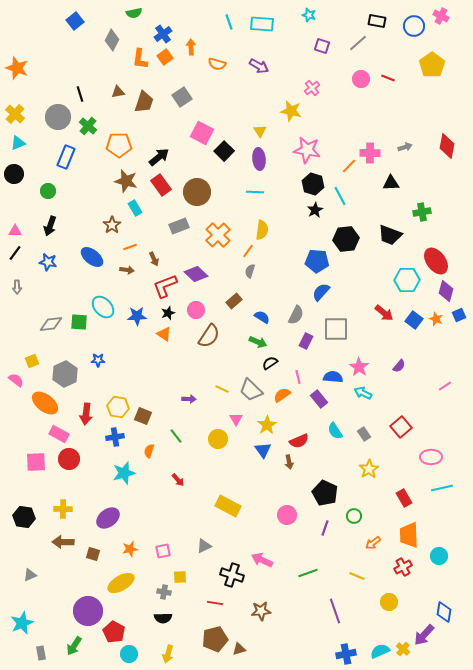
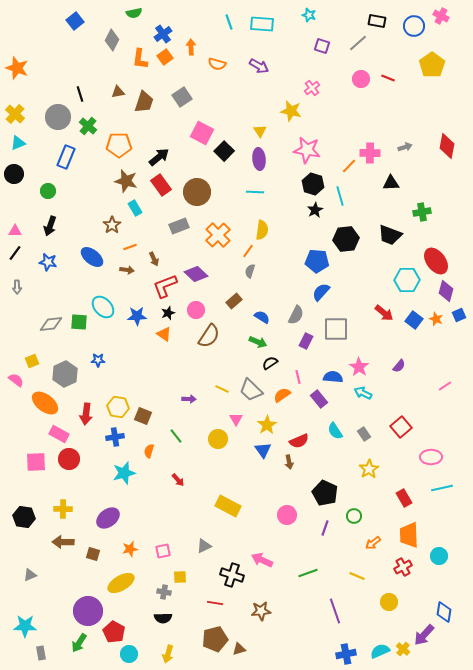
cyan line at (340, 196): rotated 12 degrees clockwise
cyan star at (22, 623): moved 3 px right, 3 px down; rotated 25 degrees clockwise
green arrow at (74, 646): moved 5 px right, 3 px up
